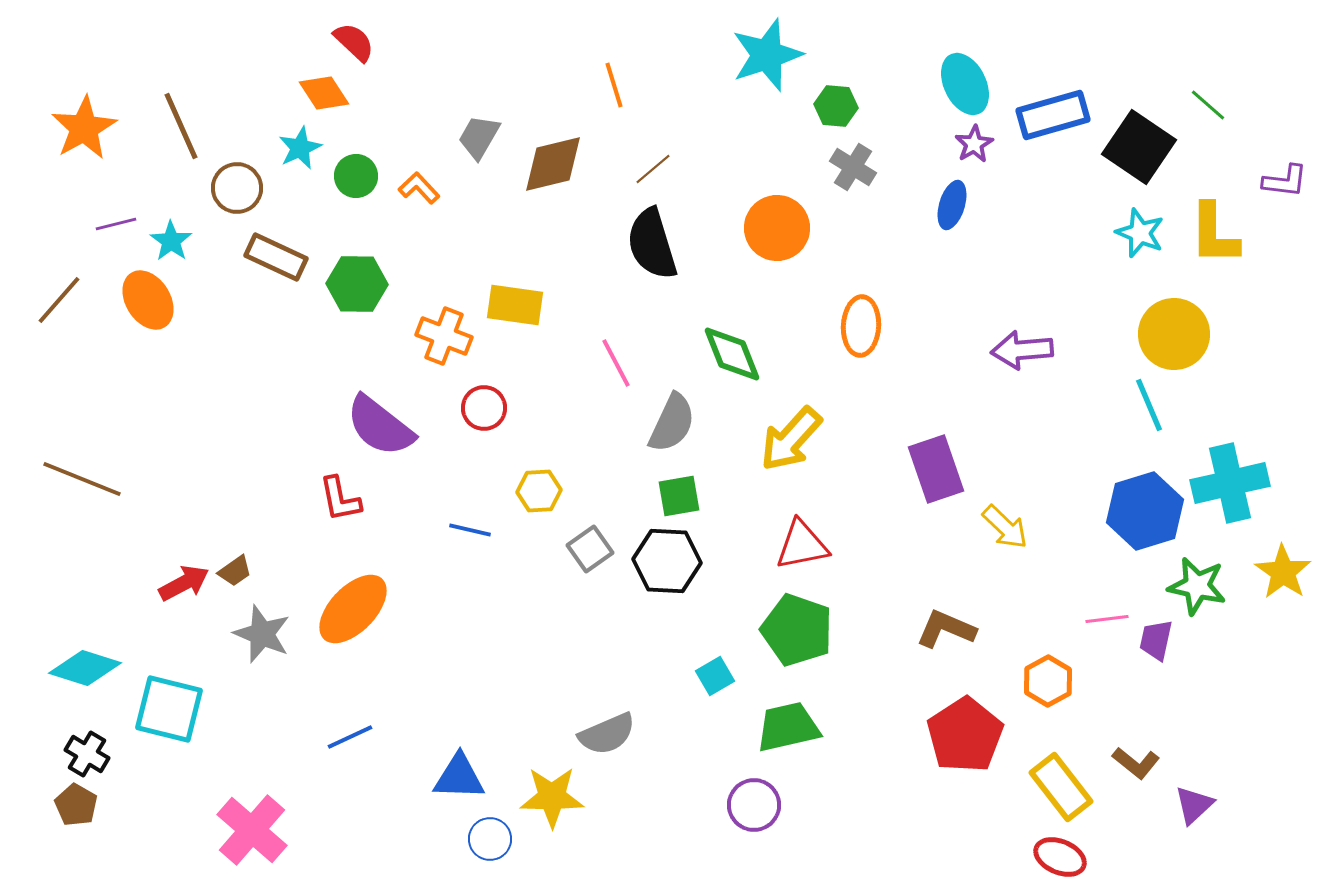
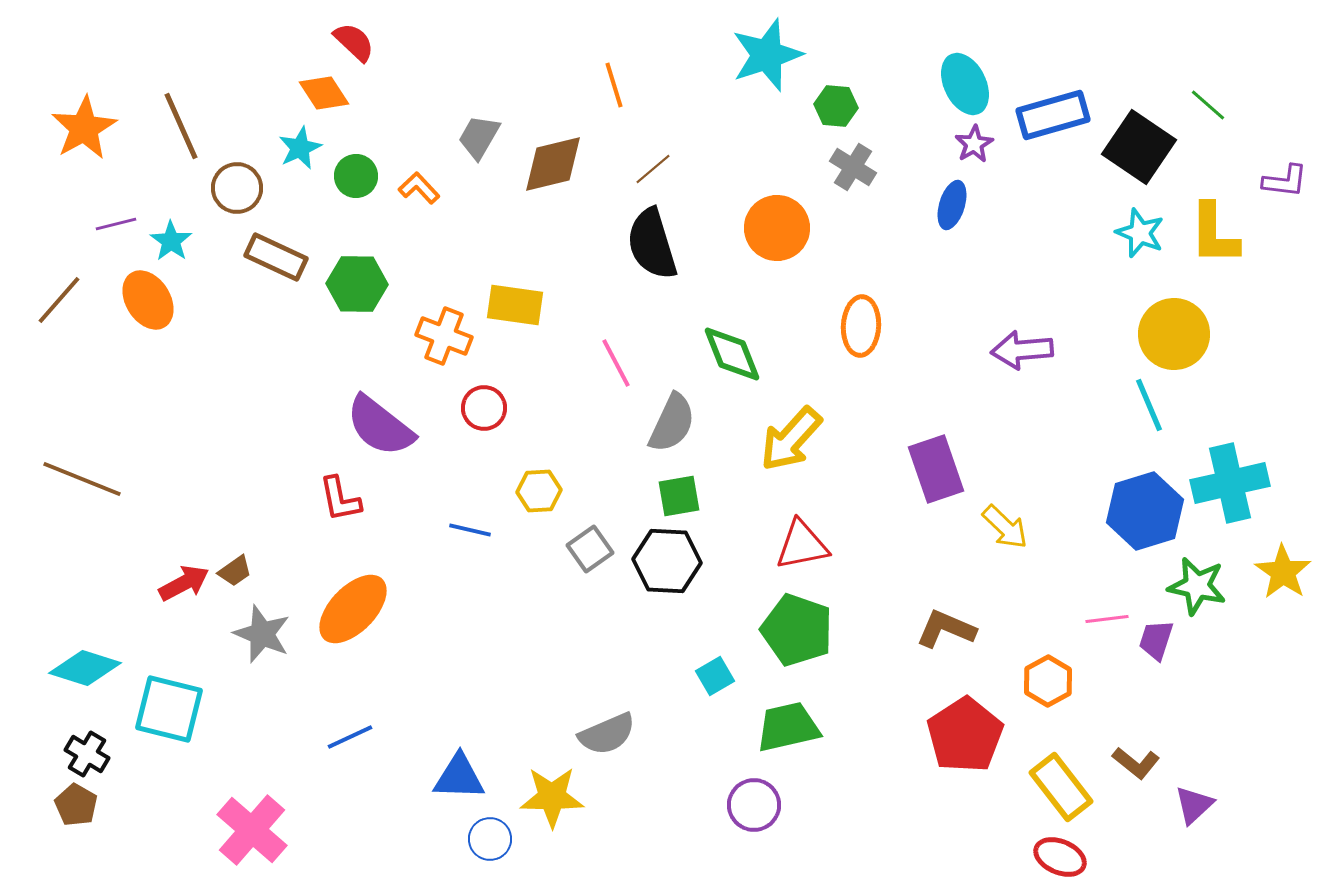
purple trapezoid at (1156, 640): rotated 6 degrees clockwise
